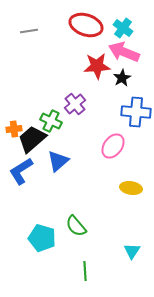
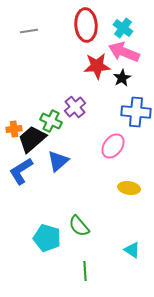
red ellipse: rotated 68 degrees clockwise
purple cross: moved 3 px down
yellow ellipse: moved 2 px left
green semicircle: moved 3 px right
cyan pentagon: moved 5 px right
cyan triangle: moved 1 px up; rotated 30 degrees counterclockwise
